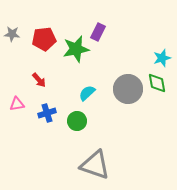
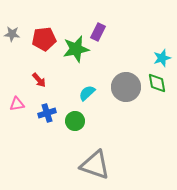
gray circle: moved 2 px left, 2 px up
green circle: moved 2 px left
